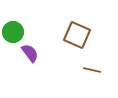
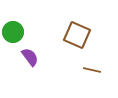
purple semicircle: moved 4 px down
